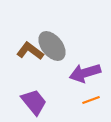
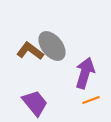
purple arrow: rotated 124 degrees clockwise
purple trapezoid: moved 1 px right, 1 px down
